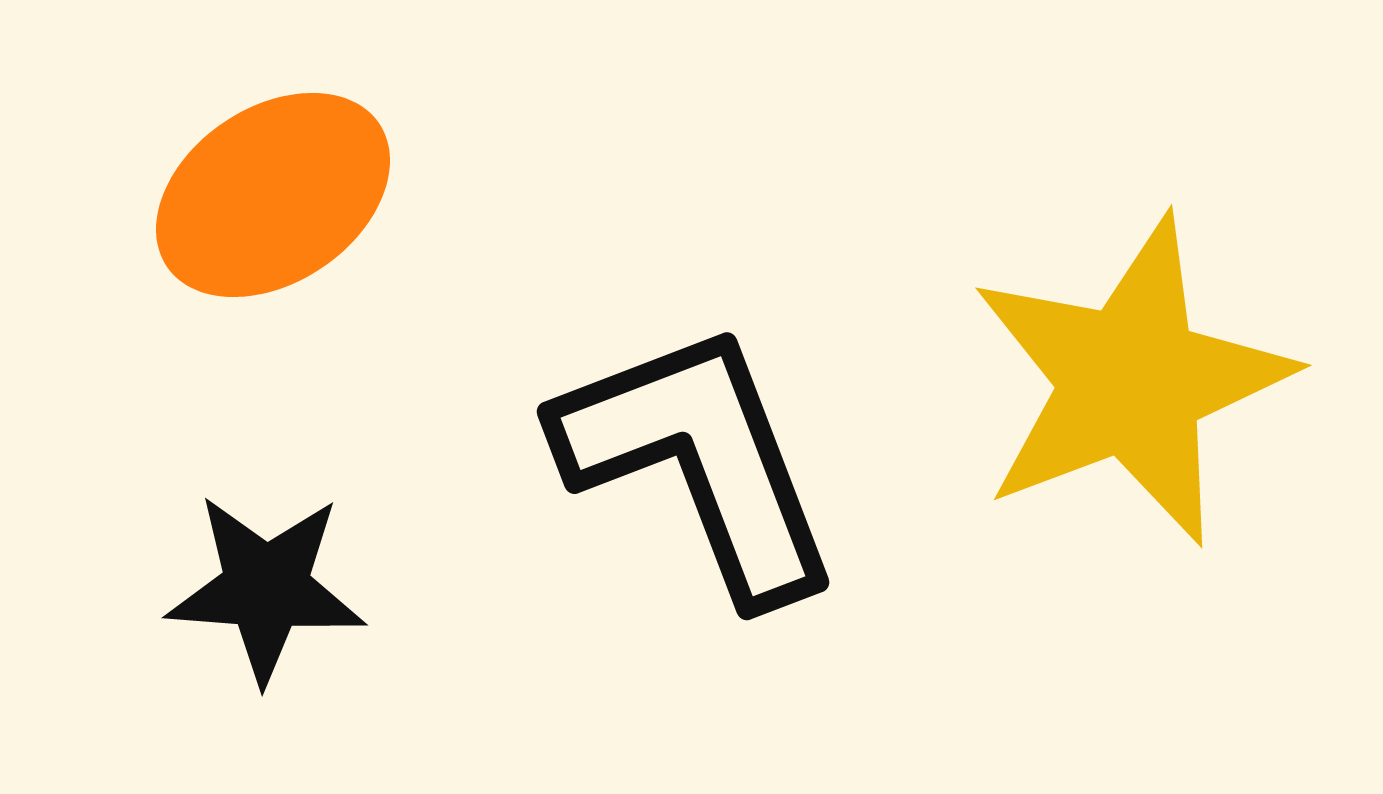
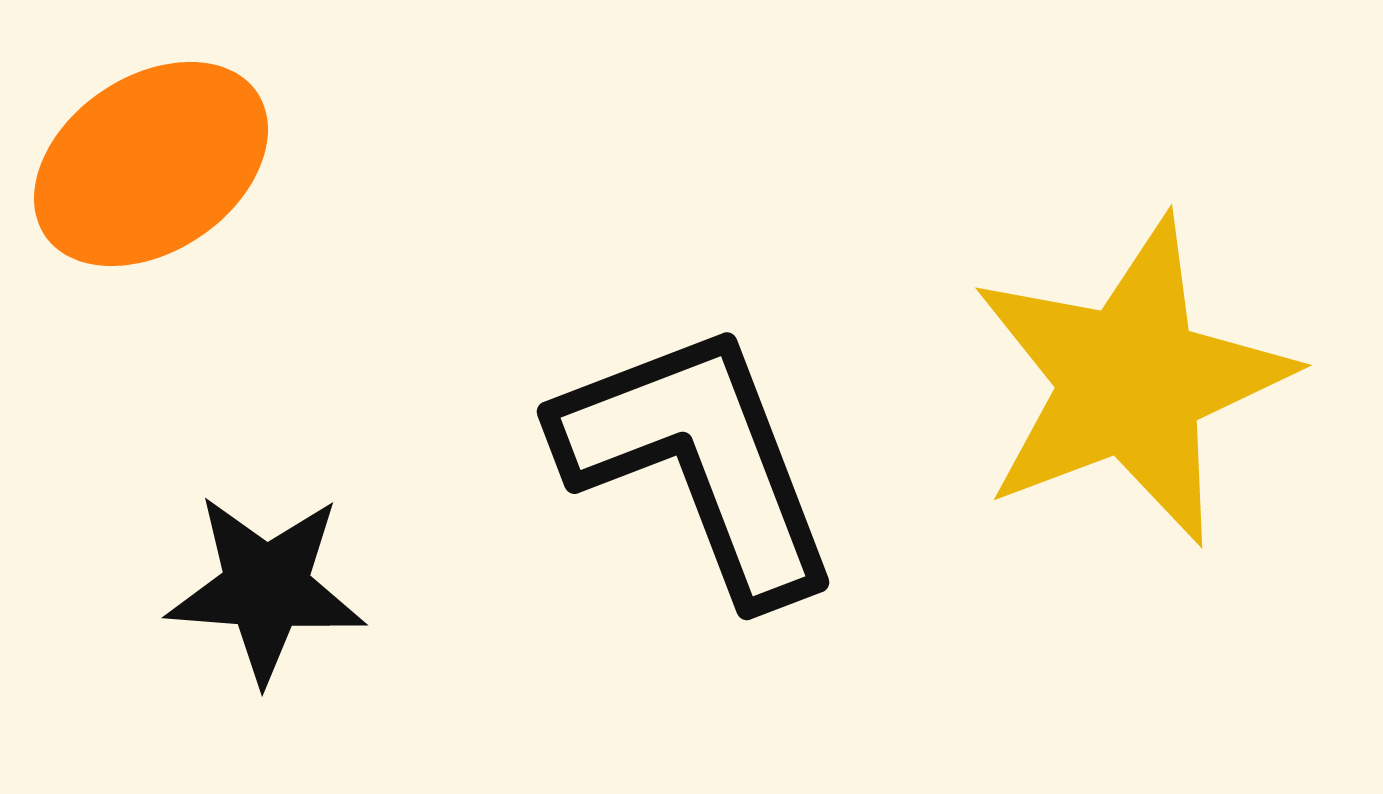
orange ellipse: moved 122 px left, 31 px up
